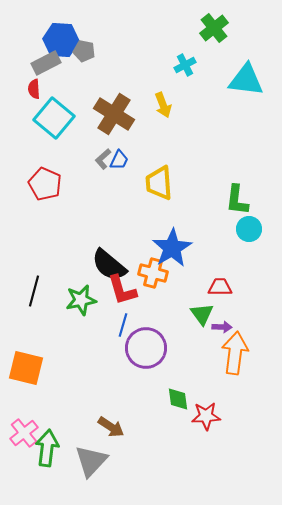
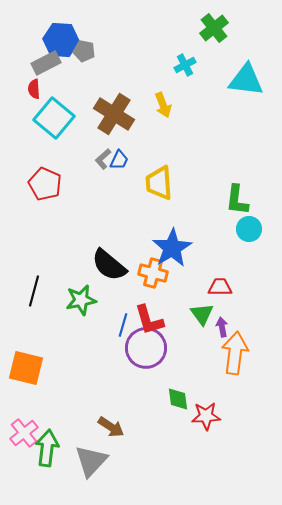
red L-shape: moved 27 px right, 30 px down
purple arrow: rotated 102 degrees counterclockwise
